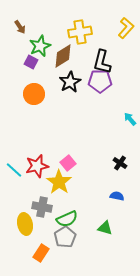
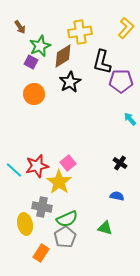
purple pentagon: moved 21 px right
